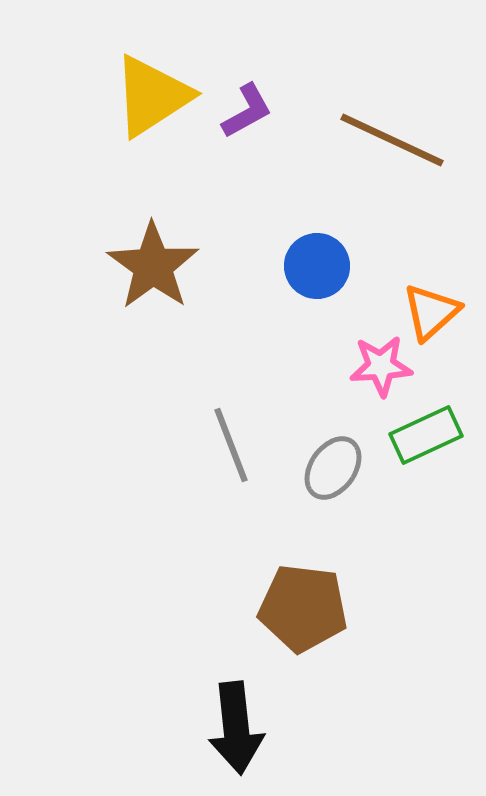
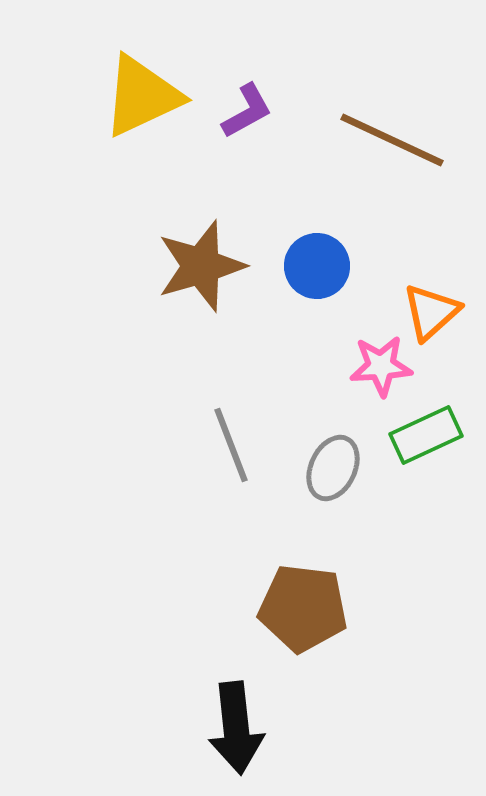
yellow triangle: moved 10 px left; rotated 8 degrees clockwise
brown star: moved 48 px right; rotated 20 degrees clockwise
gray ellipse: rotated 10 degrees counterclockwise
